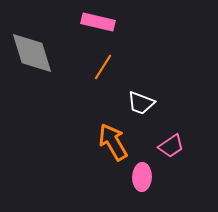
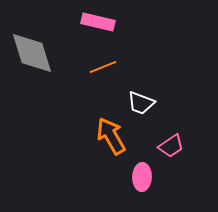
orange line: rotated 36 degrees clockwise
orange arrow: moved 2 px left, 6 px up
